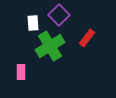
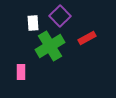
purple square: moved 1 px right, 1 px down
red rectangle: rotated 24 degrees clockwise
